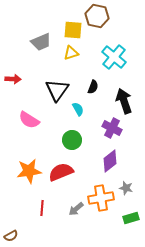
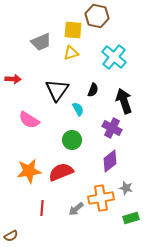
black semicircle: moved 3 px down
